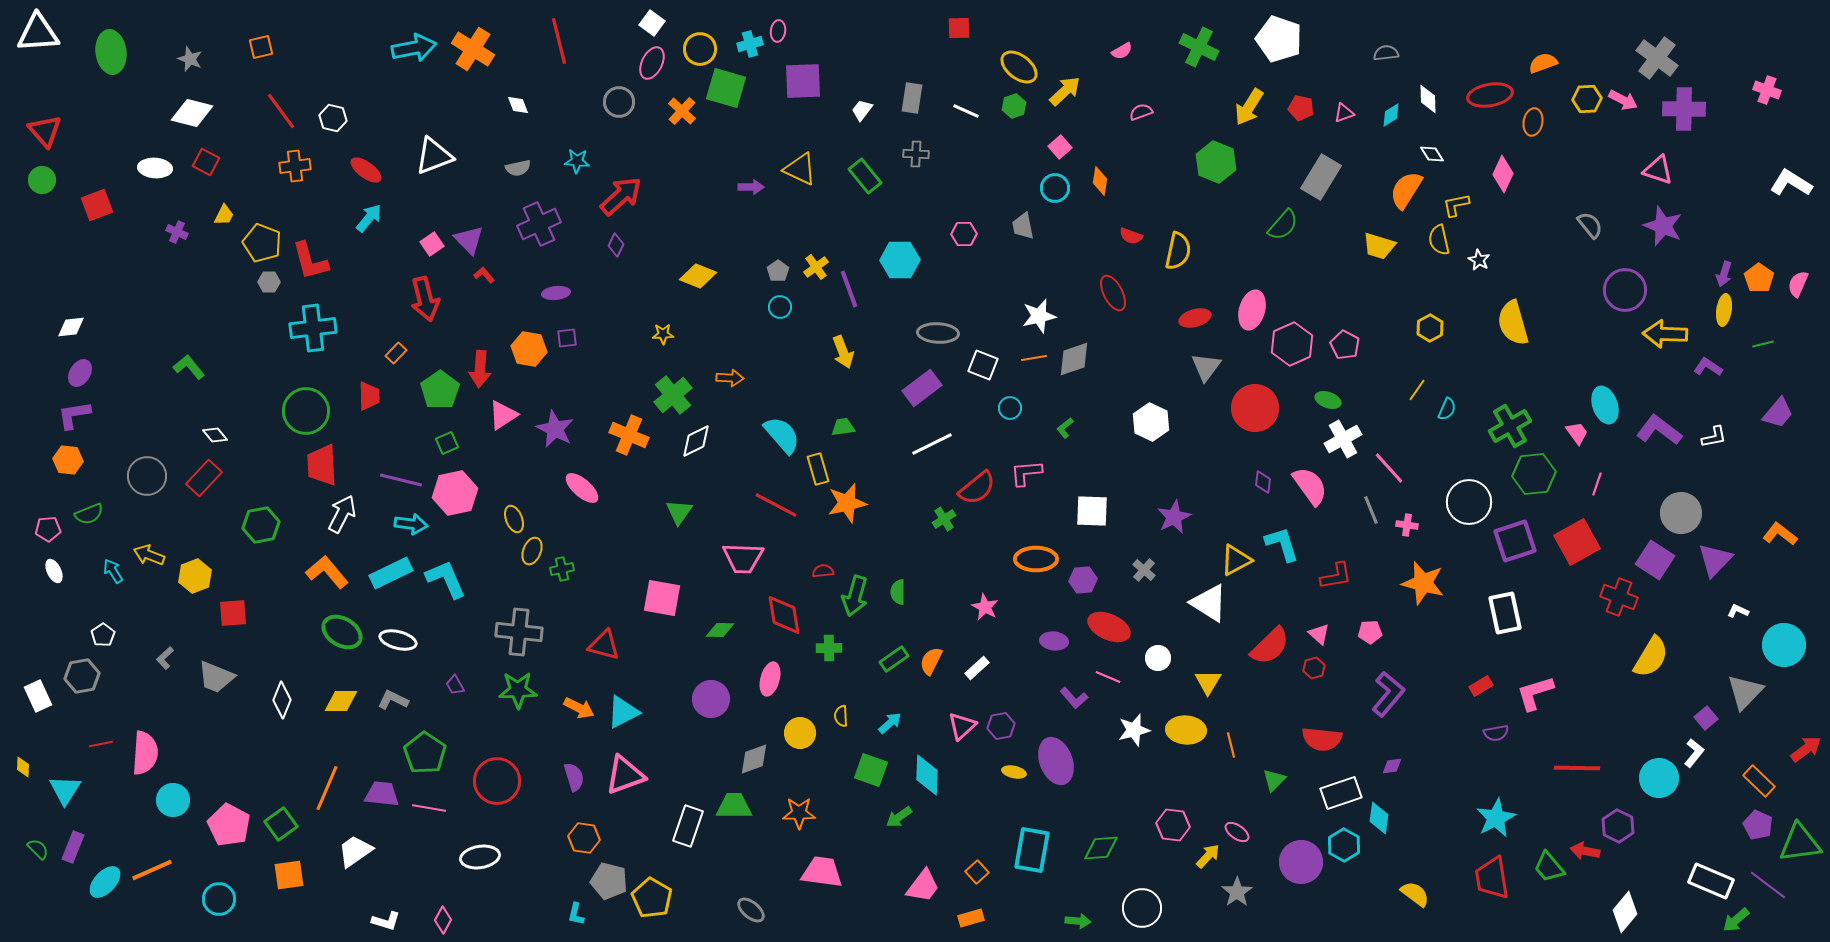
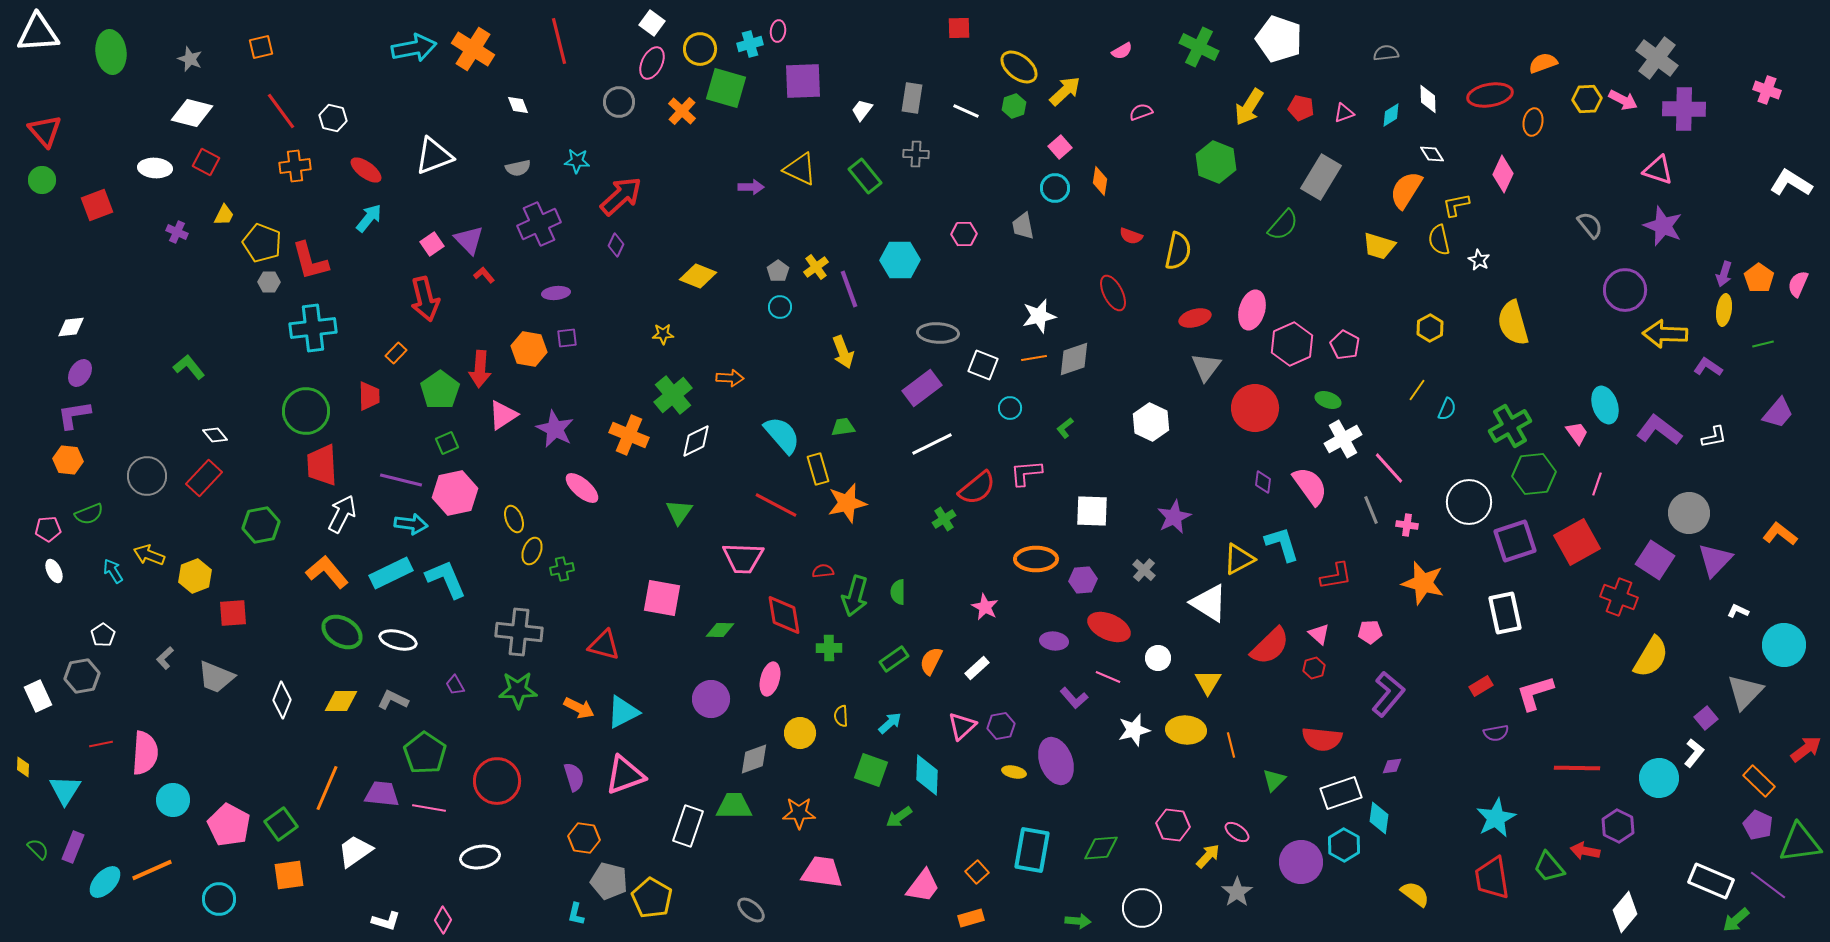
gray circle at (1681, 513): moved 8 px right
yellow triangle at (1236, 560): moved 3 px right, 1 px up
